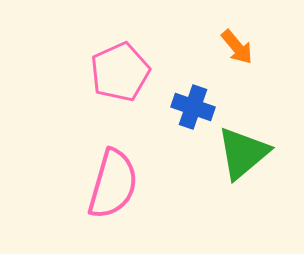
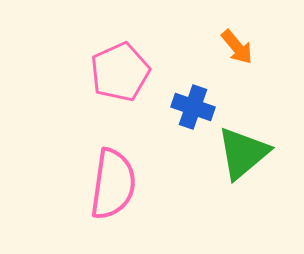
pink semicircle: rotated 8 degrees counterclockwise
